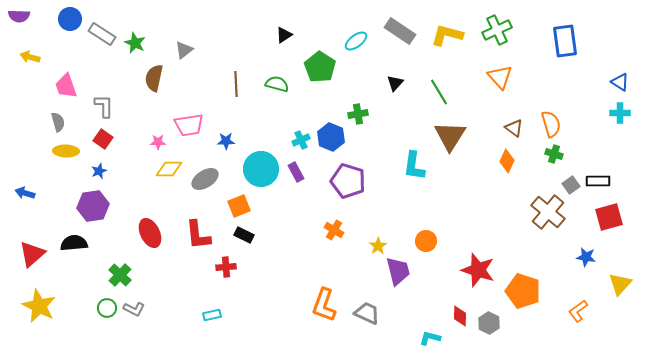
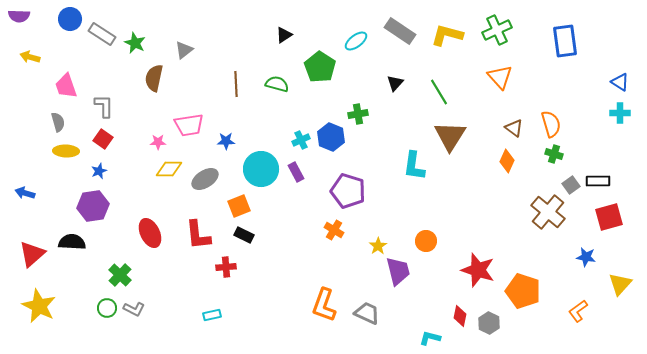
purple pentagon at (348, 181): moved 10 px down
black semicircle at (74, 243): moved 2 px left, 1 px up; rotated 8 degrees clockwise
red diamond at (460, 316): rotated 10 degrees clockwise
